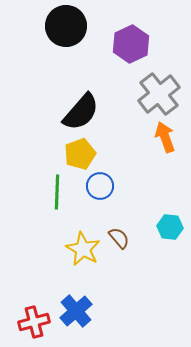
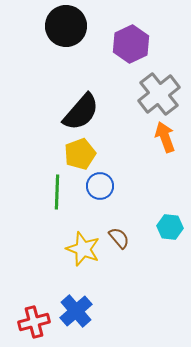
yellow star: rotated 8 degrees counterclockwise
